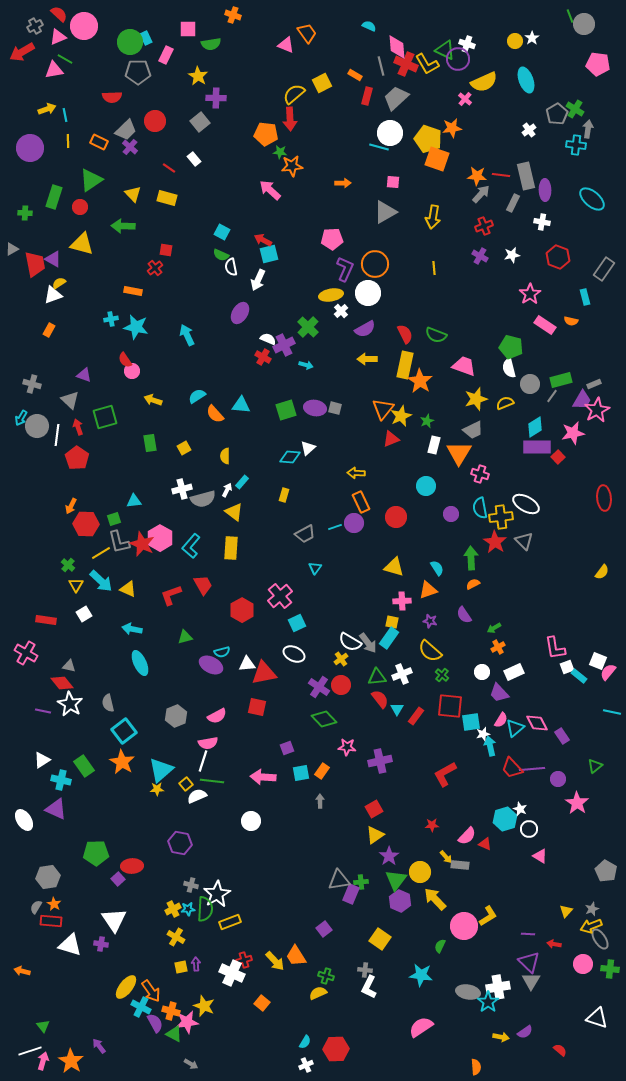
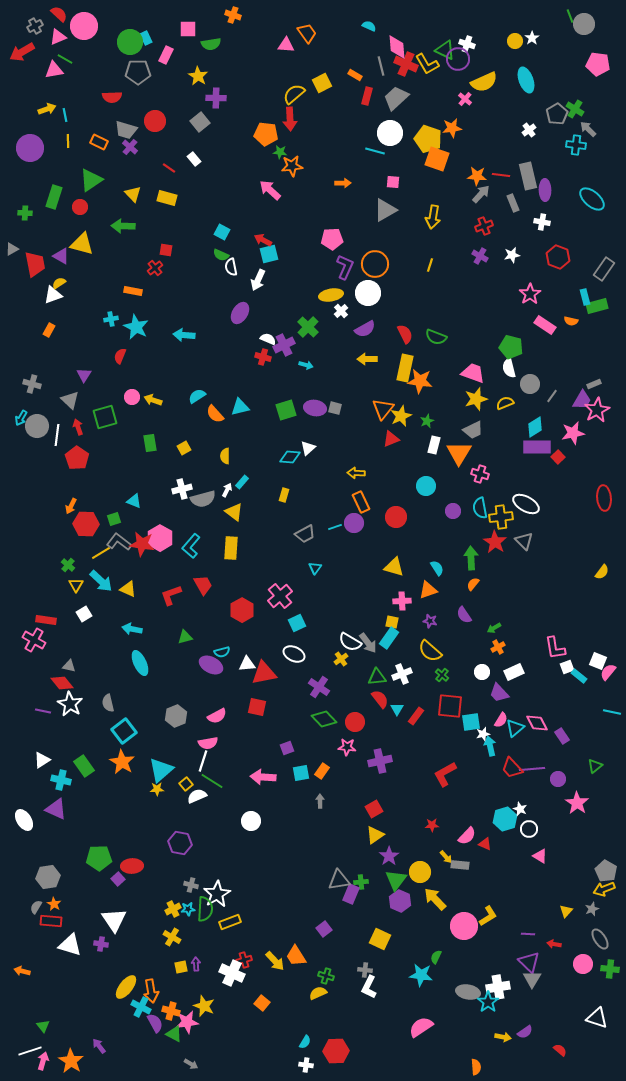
pink triangle at (286, 45): rotated 18 degrees counterclockwise
gray arrow at (588, 129): rotated 54 degrees counterclockwise
gray trapezoid at (126, 130): rotated 60 degrees clockwise
cyan line at (379, 147): moved 4 px left, 4 px down
gray rectangle at (526, 176): moved 2 px right
gray rectangle at (513, 203): rotated 48 degrees counterclockwise
gray triangle at (385, 212): moved 2 px up
purple triangle at (53, 259): moved 8 px right, 3 px up
yellow line at (434, 268): moved 4 px left, 3 px up; rotated 24 degrees clockwise
purple L-shape at (345, 269): moved 2 px up
cyan star at (136, 327): rotated 15 degrees clockwise
cyan arrow at (187, 335): moved 3 px left; rotated 60 degrees counterclockwise
green semicircle at (436, 335): moved 2 px down
red cross at (263, 357): rotated 14 degrees counterclockwise
red semicircle at (125, 360): moved 5 px left, 4 px up; rotated 56 degrees clockwise
yellow rectangle at (405, 365): moved 3 px down
pink trapezoid at (464, 366): moved 9 px right, 7 px down
pink circle at (132, 371): moved 26 px down
purple triangle at (84, 375): rotated 42 degrees clockwise
green rectangle at (561, 380): moved 36 px right, 74 px up
orange star at (420, 381): rotated 25 degrees counterclockwise
cyan triangle at (241, 405): moved 1 px left, 2 px down; rotated 18 degrees counterclockwise
cyan triangle at (134, 501): rotated 28 degrees clockwise
purple circle at (451, 514): moved 2 px right, 3 px up
gray L-shape at (119, 542): rotated 140 degrees clockwise
red star at (142, 544): rotated 15 degrees counterclockwise
orange semicircle at (473, 584): rotated 24 degrees counterclockwise
pink cross at (26, 653): moved 8 px right, 13 px up
red circle at (341, 685): moved 14 px right, 37 px down
green line at (212, 781): rotated 25 degrees clockwise
green pentagon at (96, 853): moved 3 px right, 5 px down
yellow arrow at (591, 926): moved 13 px right, 37 px up
yellow cross at (176, 937): moved 4 px left
yellow square at (380, 939): rotated 10 degrees counterclockwise
green semicircle at (440, 946): moved 4 px left, 11 px down
gray triangle at (531, 981): moved 1 px right, 2 px up
orange arrow at (151, 991): rotated 25 degrees clockwise
yellow arrow at (501, 1037): moved 2 px right
red hexagon at (336, 1049): moved 2 px down
white cross at (306, 1065): rotated 32 degrees clockwise
